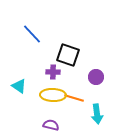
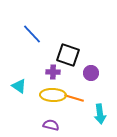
purple circle: moved 5 px left, 4 px up
cyan arrow: moved 3 px right
